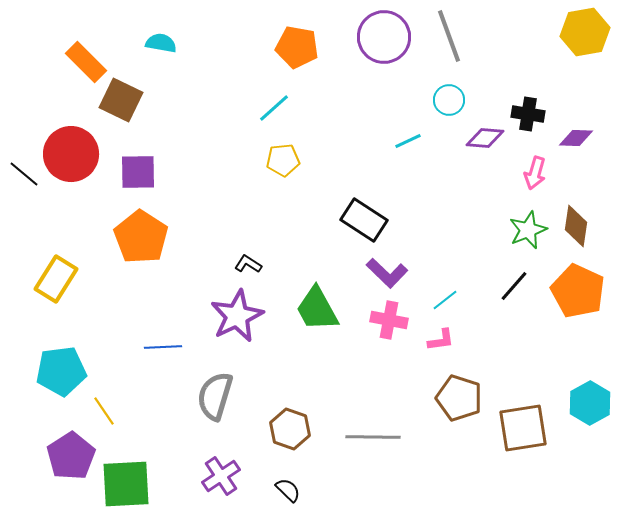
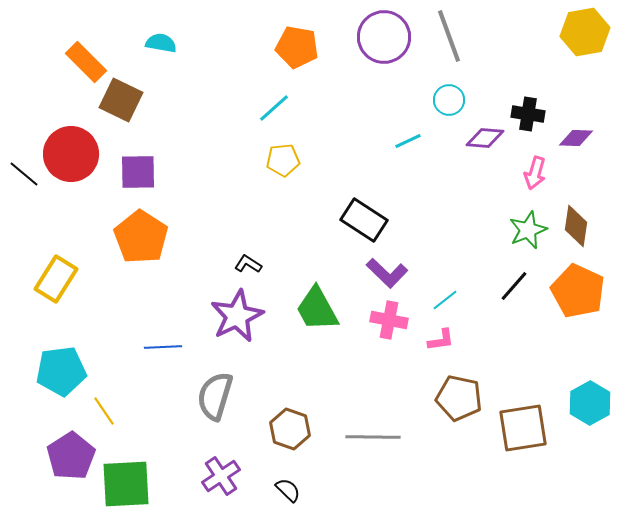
brown pentagon at (459, 398): rotated 6 degrees counterclockwise
